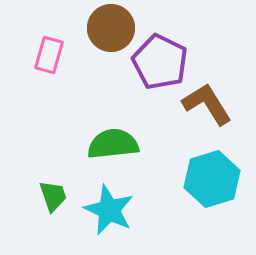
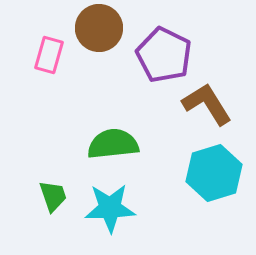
brown circle: moved 12 px left
purple pentagon: moved 4 px right, 7 px up
cyan hexagon: moved 2 px right, 6 px up
cyan star: moved 1 px right, 2 px up; rotated 27 degrees counterclockwise
